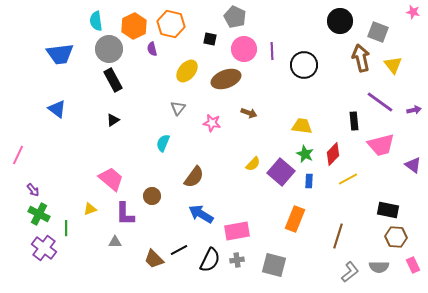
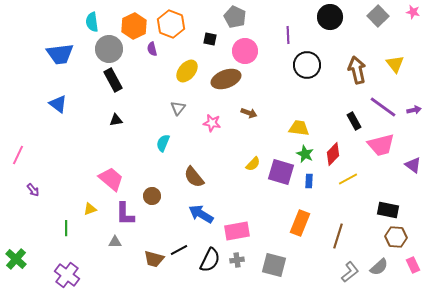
cyan semicircle at (96, 21): moved 4 px left, 1 px down
black circle at (340, 21): moved 10 px left, 4 px up
orange hexagon at (171, 24): rotated 8 degrees clockwise
gray square at (378, 32): moved 16 px up; rotated 25 degrees clockwise
pink circle at (244, 49): moved 1 px right, 2 px down
purple line at (272, 51): moved 16 px right, 16 px up
brown arrow at (361, 58): moved 4 px left, 12 px down
black circle at (304, 65): moved 3 px right
yellow triangle at (393, 65): moved 2 px right, 1 px up
purple line at (380, 102): moved 3 px right, 5 px down
blue triangle at (57, 109): moved 1 px right, 5 px up
black triangle at (113, 120): moved 3 px right; rotated 24 degrees clockwise
black rectangle at (354, 121): rotated 24 degrees counterclockwise
yellow trapezoid at (302, 126): moved 3 px left, 2 px down
purple square at (281, 172): rotated 24 degrees counterclockwise
brown semicircle at (194, 177): rotated 105 degrees clockwise
green cross at (39, 214): moved 23 px left, 45 px down; rotated 15 degrees clockwise
orange rectangle at (295, 219): moved 5 px right, 4 px down
purple cross at (44, 248): moved 23 px right, 27 px down
brown trapezoid at (154, 259): rotated 30 degrees counterclockwise
gray semicircle at (379, 267): rotated 42 degrees counterclockwise
